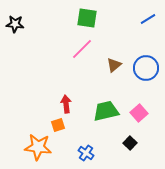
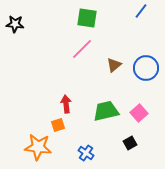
blue line: moved 7 px left, 8 px up; rotated 21 degrees counterclockwise
black square: rotated 16 degrees clockwise
